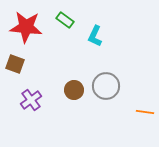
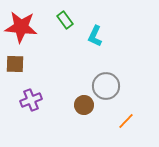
green rectangle: rotated 18 degrees clockwise
red star: moved 5 px left
brown square: rotated 18 degrees counterclockwise
brown circle: moved 10 px right, 15 px down
purple cross: rotated 15 degrees clockwise
orange line: moved 19 px left, 9 px down; rotated 54 degrees counterclockwise
